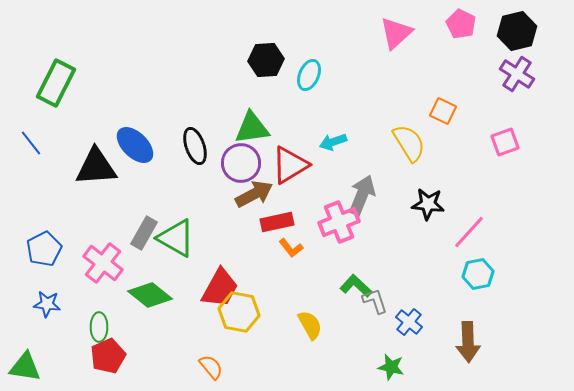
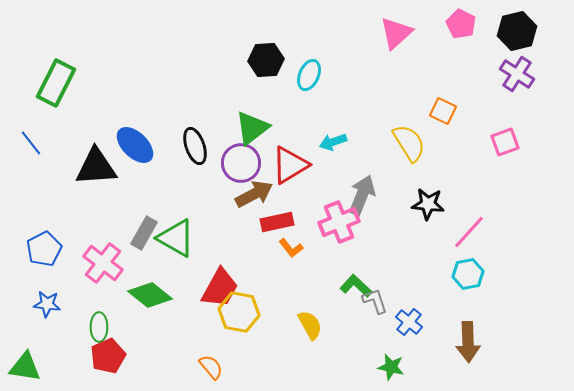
green triangle at (252, 128): rotated 30 degrees counterclockwise
cyan hexagon at (478, 274): moved 10 px left
